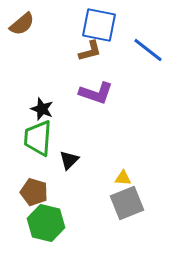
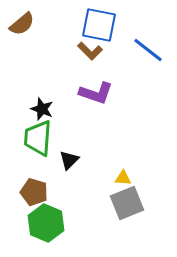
brown L-shape: rotated 60 degrees clockwise
green hexagon: rotated 9 degrees clockwise
